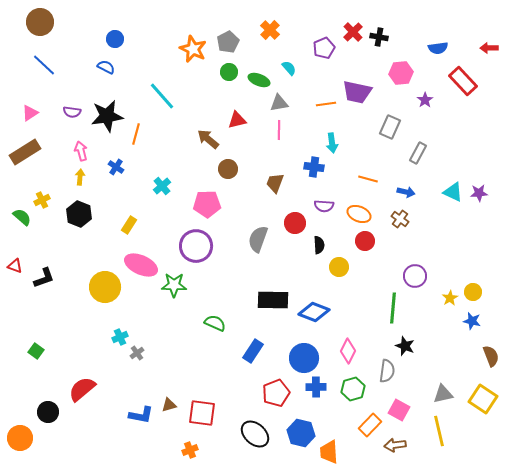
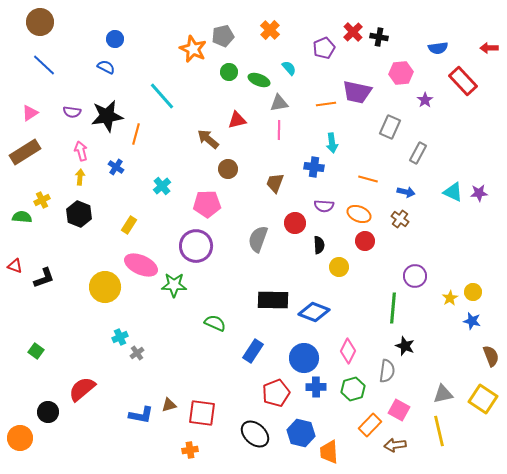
gray pentagon at (228, 42): moved 5 px left, 6 px up; rotated 15 degrees clockwise
green semicircle at (22, 217): rotated 36 degrees counterclockwise
orange cross at (190, 450): rotated 14 degrees clockwise
